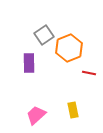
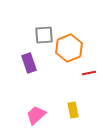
gray square: rotated 30 degrees clockwise
purple rectangle: rotated 18 degrees counterclockwise
red line: rotated 24 degrees counterclockwise
